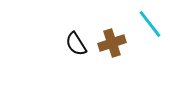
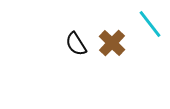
brown cross: rotated 28 degrees counterclockwise
